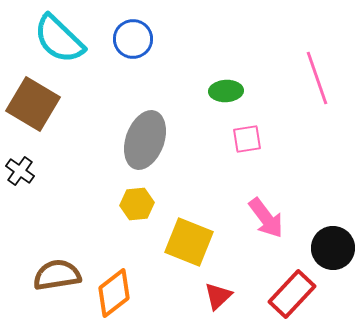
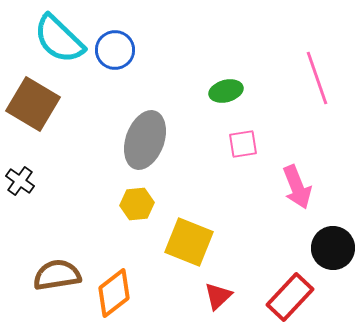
blue circle: moved 18 px left, 11 px down
green ellipse: rotated 12 degrees counterclockwise
pink square: moved 4 px left, 5 px down
black cross: moved 10 px down
pink arrow: moved 31 px right, 31 px up; rotated 15 degrees clockwise
red rectangle: moved 2 px left, 3 px down
